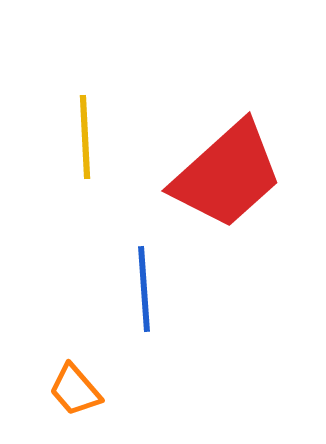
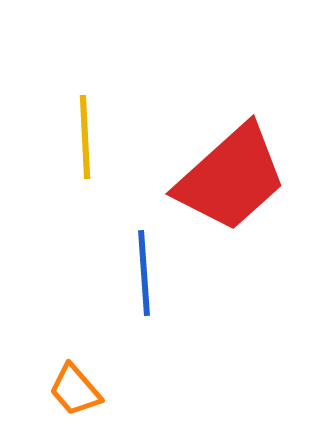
red trapezoid: moved 4 px right, 3 px down
blue line: moved 16 px up
